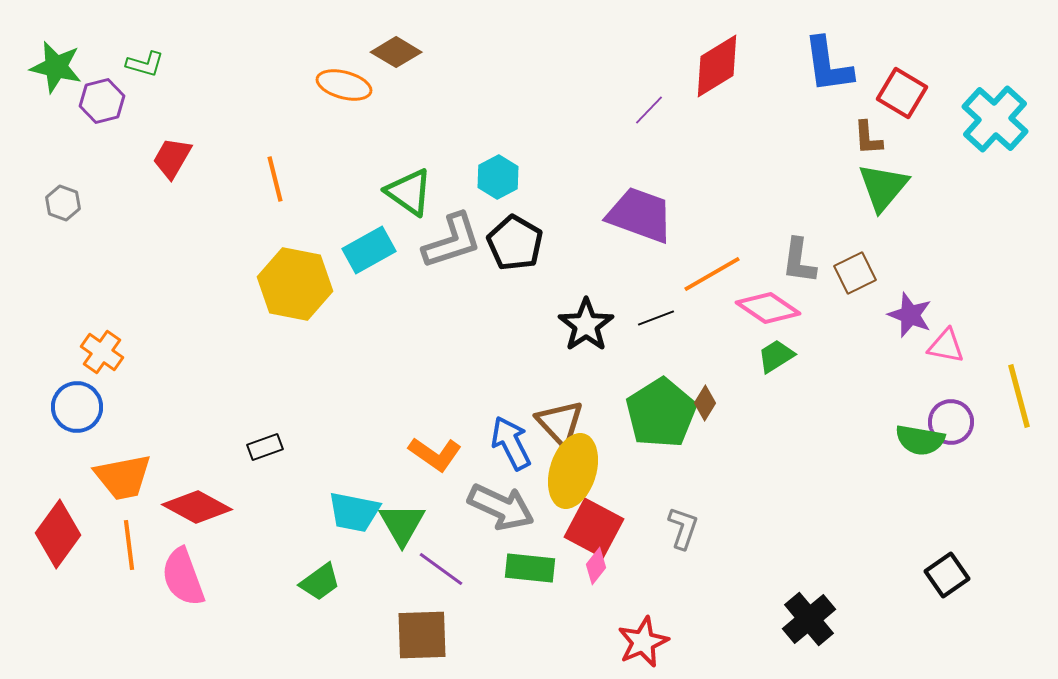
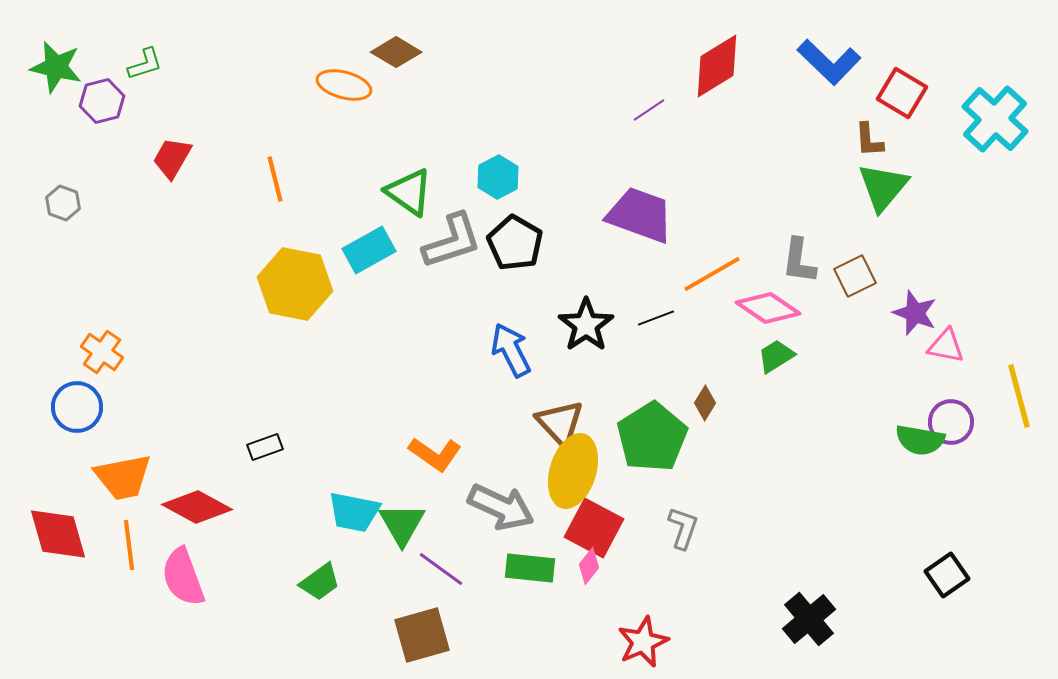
green L-shape at (145, 64): rotated 33 degrees counterclockwise
blue L-shape at (828, 65): moved 1 px right, 3 px up; rotated 38 degrees counterclockwise
purple line at (649, 110): rotated 12 degrees clockwise
brown L-shape at (868, 138): moved 1 px right, 2 px down
brown square at (855, 273): moved 3 px down
purple star at (910, 315): moved 5 px right, 2 px up
green pentagon at (661, 413): moved 9 px left, 24 px down
blue arrow at (511, 443): moved 93 px up
red diamond at (58, 534): rotated 52 degrees counterclockwise
pink diamond at (596, 566): moved 7 px left
brown square at (422, 635): rotated 14 degrees counterclockwise
